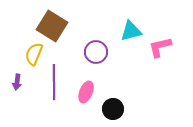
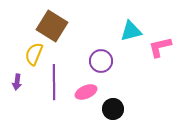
purple circle: moved 5 px right, 9 px down
pink ellipse: rotated 45 degrees clockwise
